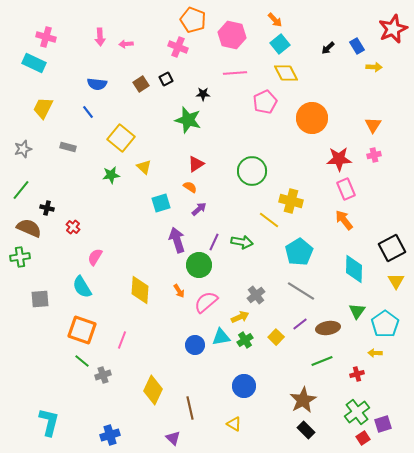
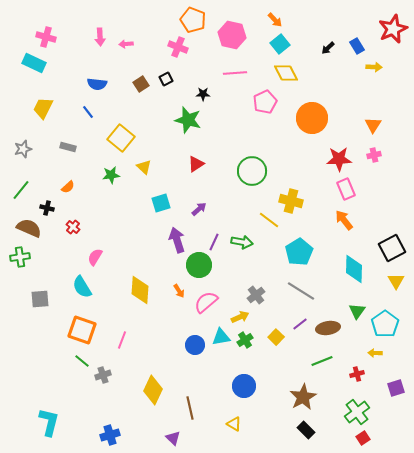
orange semicircle at (190, 187): moved 122 px left; rotated 104 degrees clockwise
brown star at (303, 400): moved 3 px up
purple square at (383, 424): moved 13 px right, 36 px up
